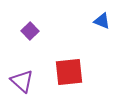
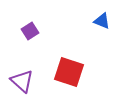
purple square: rotated 12 degrees clockwise
red square: rotated 24 degrees clockwise
